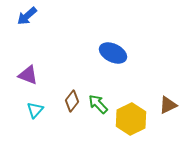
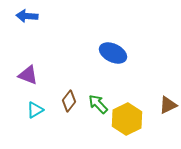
blue arrow: rotated 45 degrees clockwise
brown diamond: moved 3 px left
cyan triangle: rotated 18 degrees clockwise
yellow hexagon: moved 4 px left
